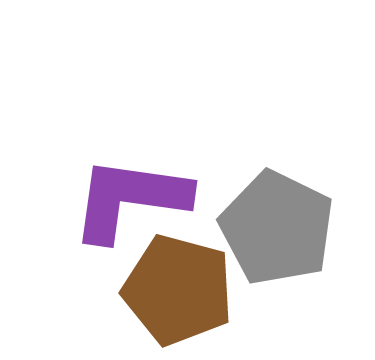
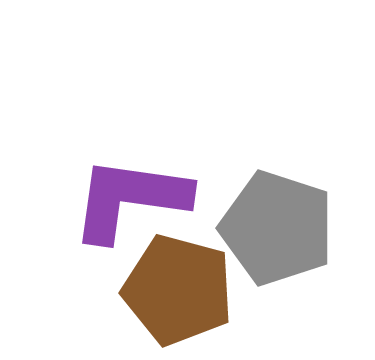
gray pentagon: rotated 8 degrees counterclockwise
